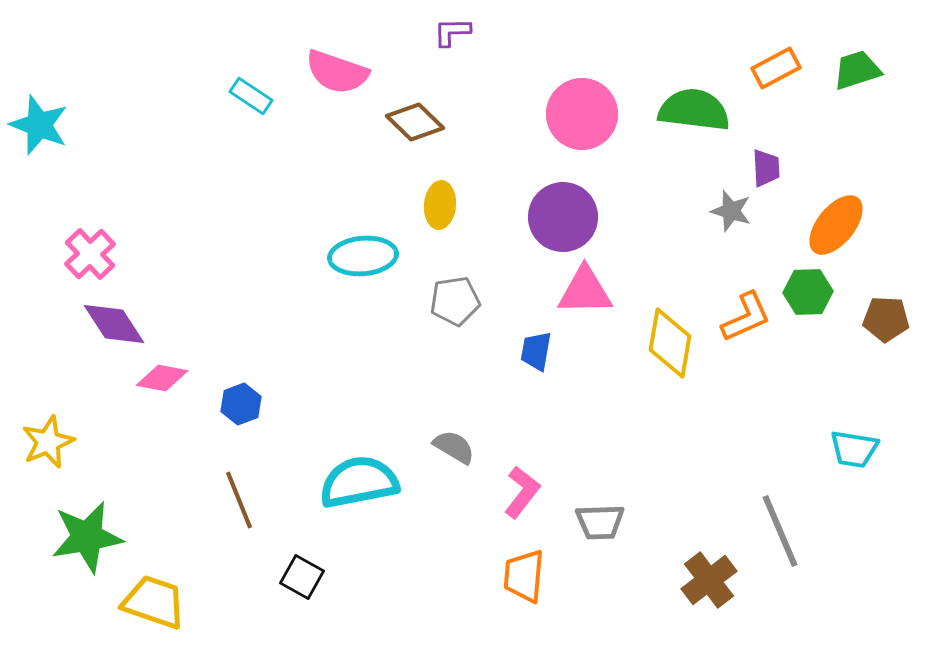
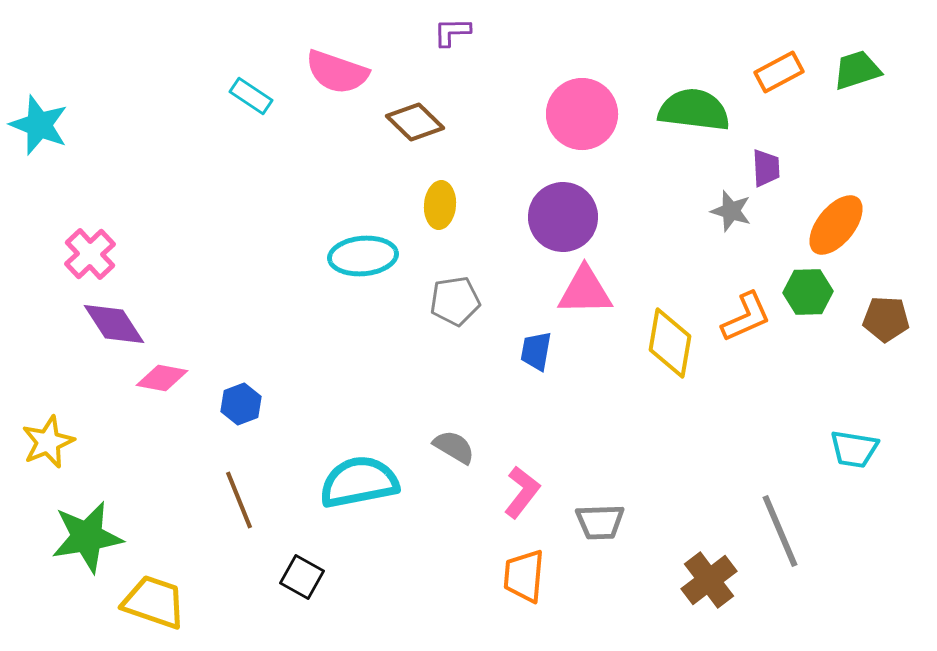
orange rectangle: moved 3 px right, 4 px down
